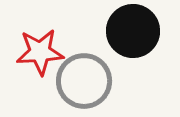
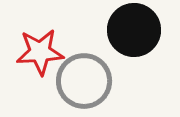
black circle: moved 1 px right, 1 px up
